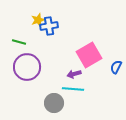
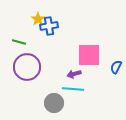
yellow star: moved 1 px up; rotated 16 degrees counterclockwise
pink square: rotated 30 degrees clockwise
